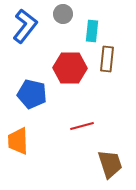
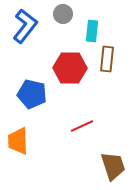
red line: rotated 10 degrees counterclockwise
brown trapezoid: moved 3 px right, 2 px down
